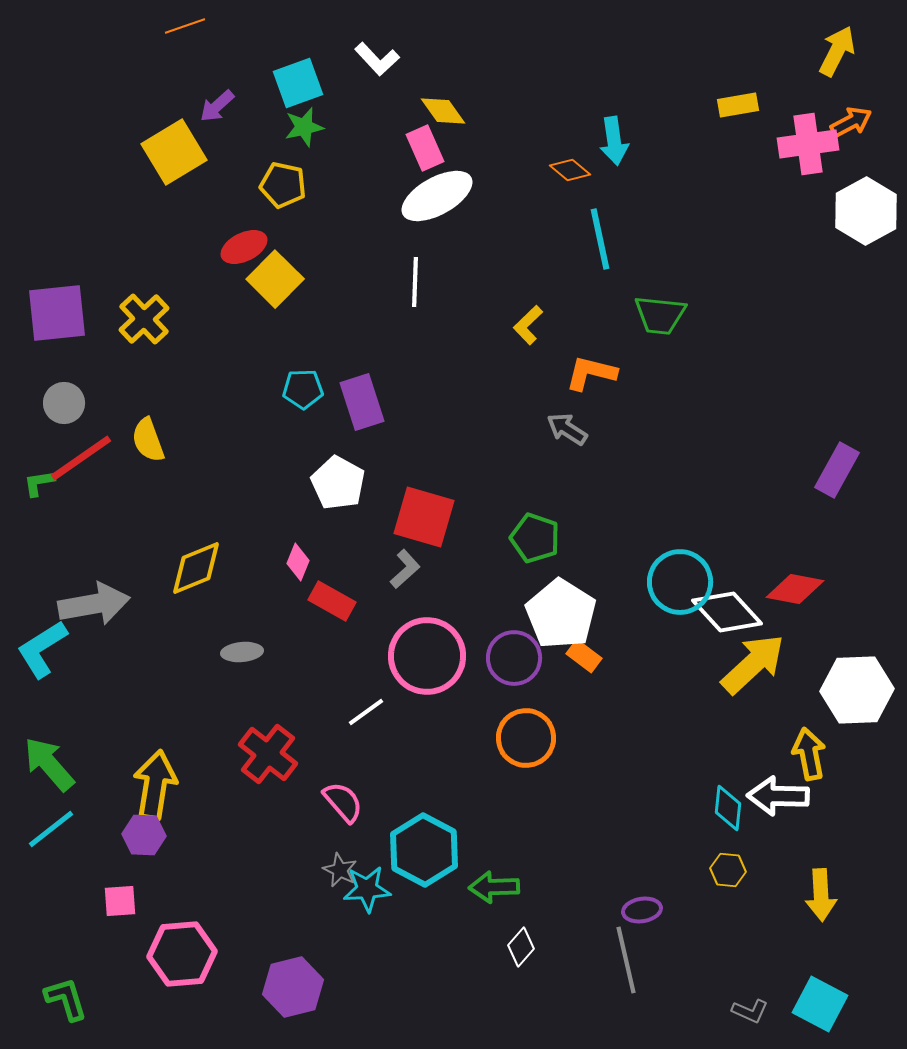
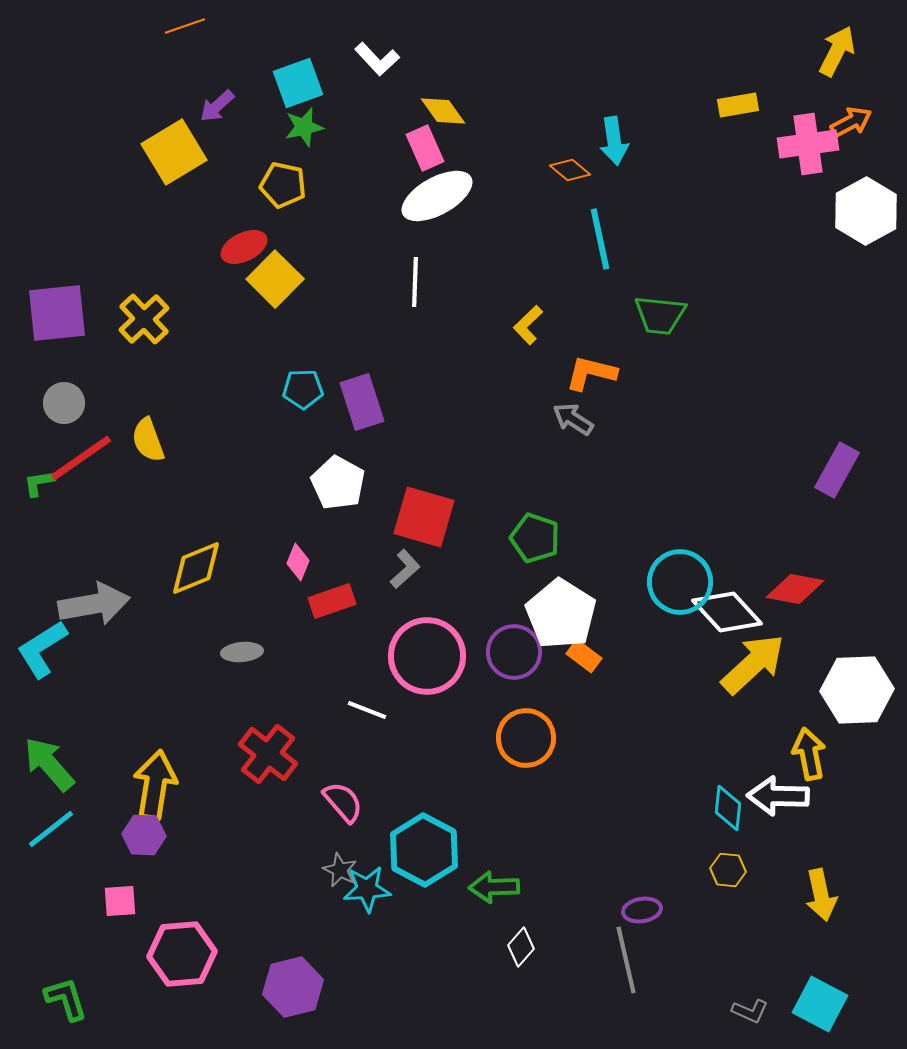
gray arrow at (567, 429): moved 6 px right, 10 px up
red rectangle at (332, 601): rotated 48 degrees counterclockwise
purple circle at (514, 658): moved 6 px up
white line at (366, 712): moved 1 px right, 2 px up; rotated 57 degrees clockwise
yellow arrow at (821, 895): rotated 9 degrees counterclockwise
